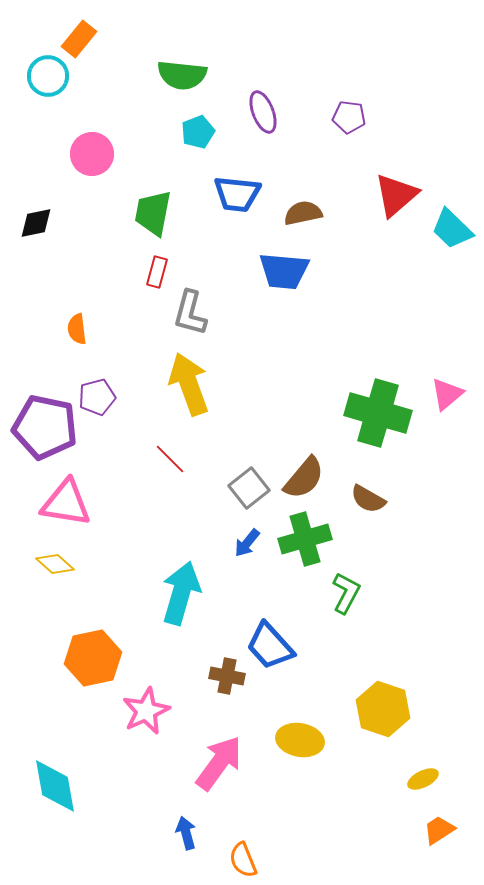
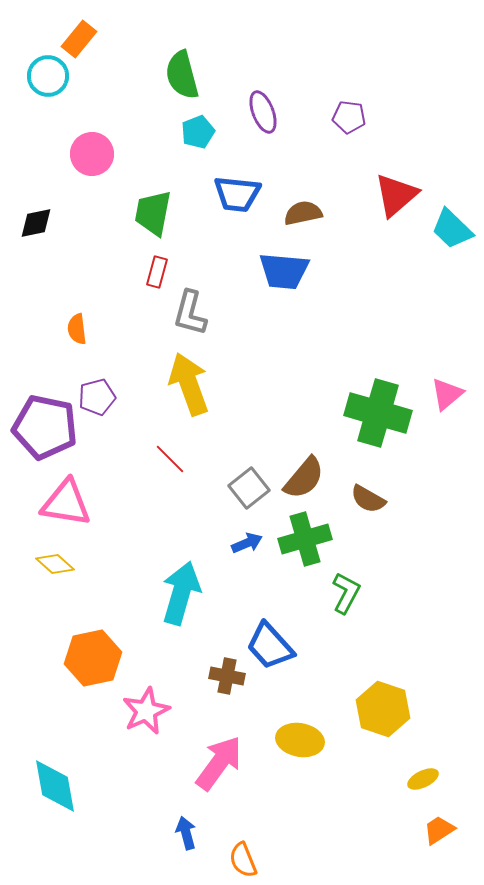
green semicircle at (182, 75): rotated 69 degrees clockwise
blue arrow at (247, 543): rotated 152 degrees counterclockwise
